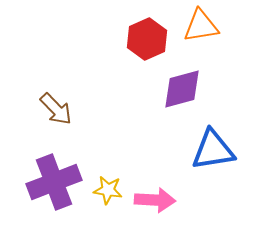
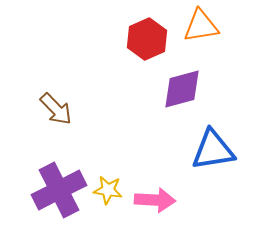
purple cross: moved 5 px right, 8 px down; rotated 6 degrees counterclockwise
